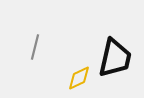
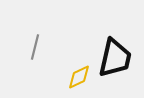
yellow diamond: moved 1 px up
